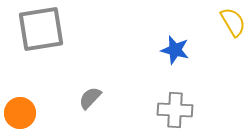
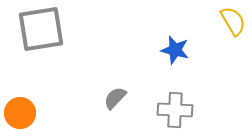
yellow semicircle: moved 1 px up
gray semicircle: moved 25 px right
